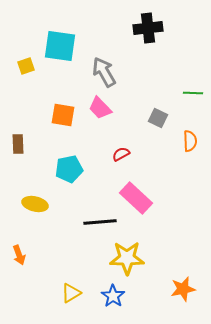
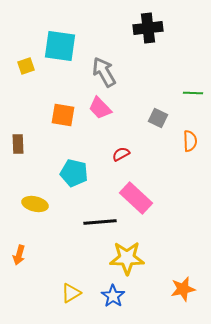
cyan pentagon: moved 5 px right, 4 px down; rotated 24 degrees clockwise
orange arrow: rotated 36 degrees clockwise
